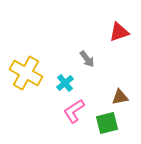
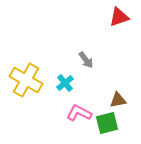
red triangle: moved 15 px up
gray arrow: moved 1 px left, 1 px down
yellow cross: moved 7 px down
brown triangle: moved 2 px left, 3 px down
pink L-shape: moved 5 px right, 2 px down; rotated 60 degrees clockwise
